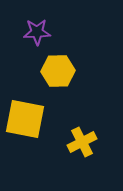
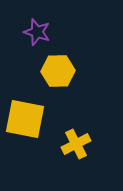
purple star: rotated 20 degrees clockwise
yellow cross: moved 6 px left, 2 px down
